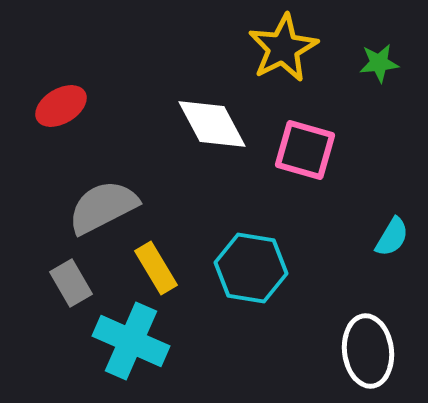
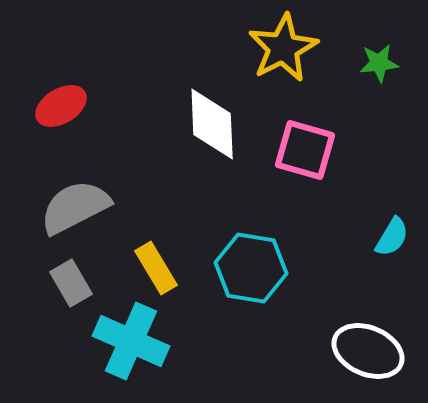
white diamond: rotated 26 degrees clockwise
gray semicircle: moved 28 px left
white ellipse: rotated 60 degrees counterclockwise
